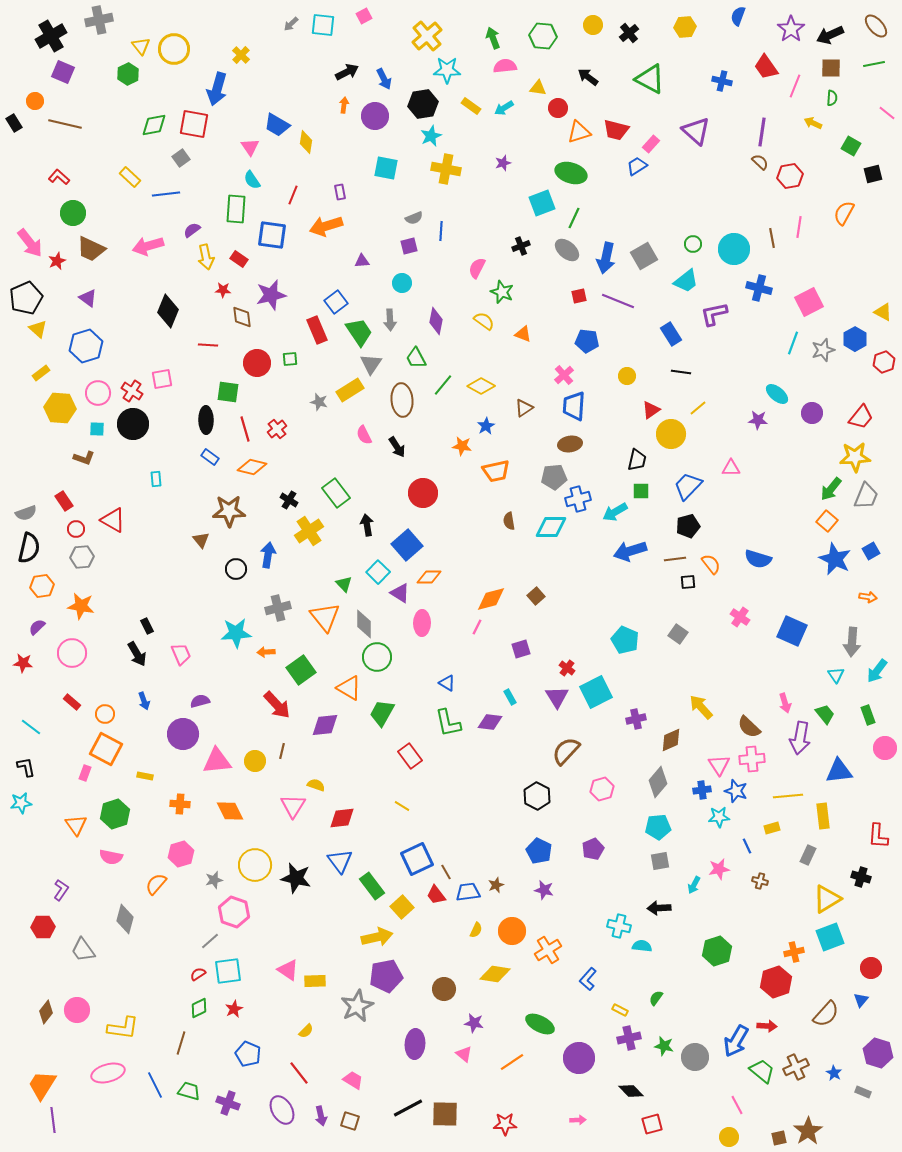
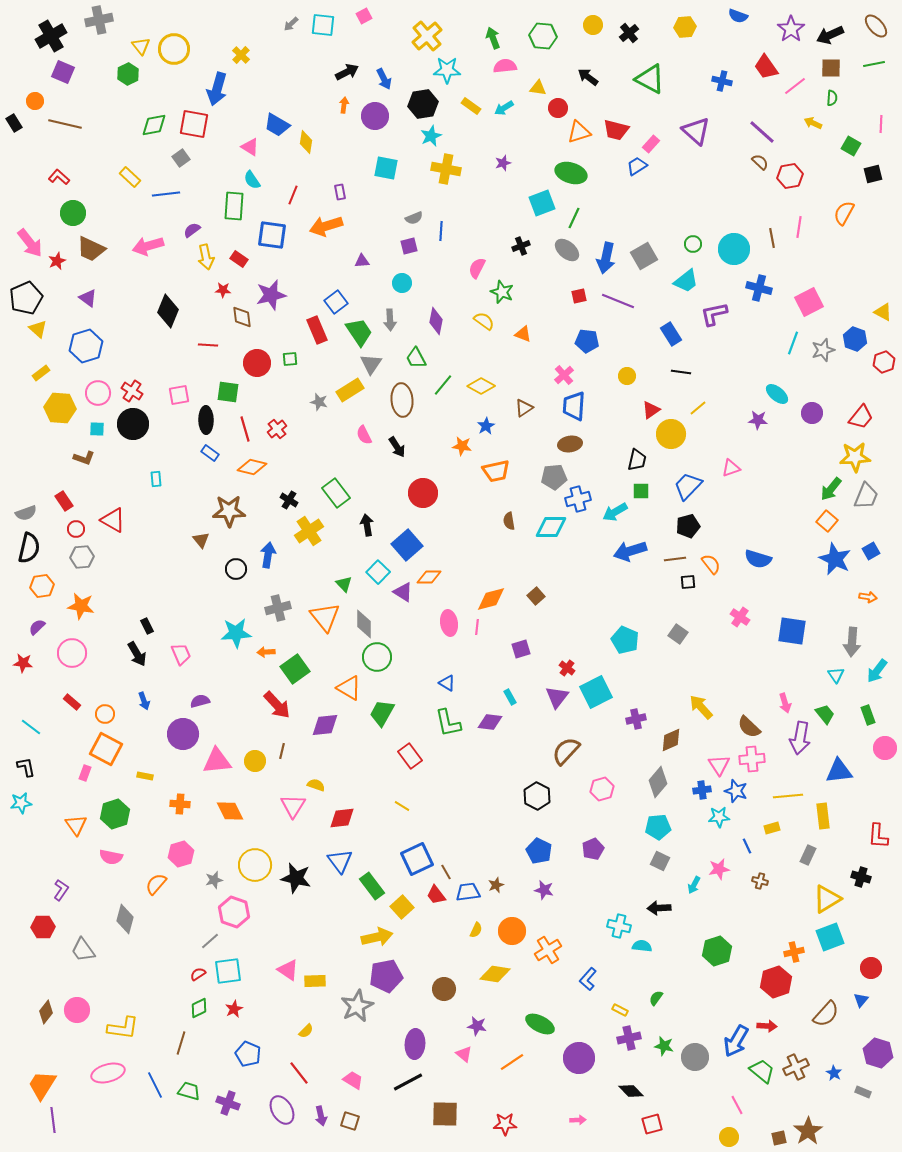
blue semicircle at (738, 16): rotated 90 degrees counterclockwise
pink line at (795, 86): rotated 30 degrees clockwise
pink line at (887, 113): moved 6 px left, 11 px down; rotated 54 degrees clockwise
purple line at (762, 132): rotated 56 degrees counterclockwise
pink triangle at (250, 147): rotated 24 degrees counterclockwise
green rectangle at (236, 209): moved 2 px left, 3 px up
blue hexagon at (855, 339): rotated 10 degrees counterclockwise
pink square at (162, 379): moved 17 px right, 16 px down
blue rectangle at (210, 457): moved 4 px up
pink triangle at (731, 468): rotated 18 degrees counterclockwise
purple triangle at (400, 593): moved 3 px right, 1 px up
pink ellipse at (422, 623): moved 27 px right; rotated 10 degrees counterclockwise
pink line at (477, 627): rotated 21 degrees counterclockwise
blue square at (792, 631): rotated 16 degrees counterclockwise
green square at (301, 670): moved 6 px left, 1 px up
purple triangle at (557, 697): rotated 10 degrees clockwise
gray square at (660, 861): rotated 36 degrees clockwise
purple star at (474, 1023): moved 3 px right, 3 px down
black line at (408, 1108): moved 26 px up
